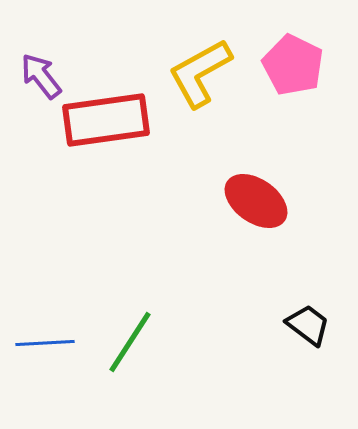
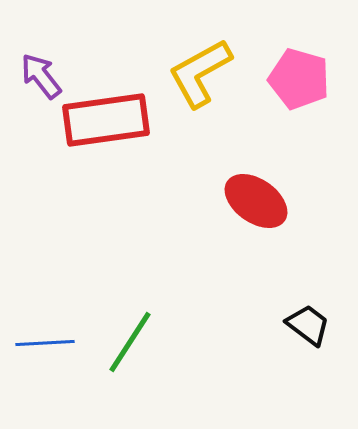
pink pentagon: moved 6 px right, 14 px down; rotated 10 degrees counterclockwise
